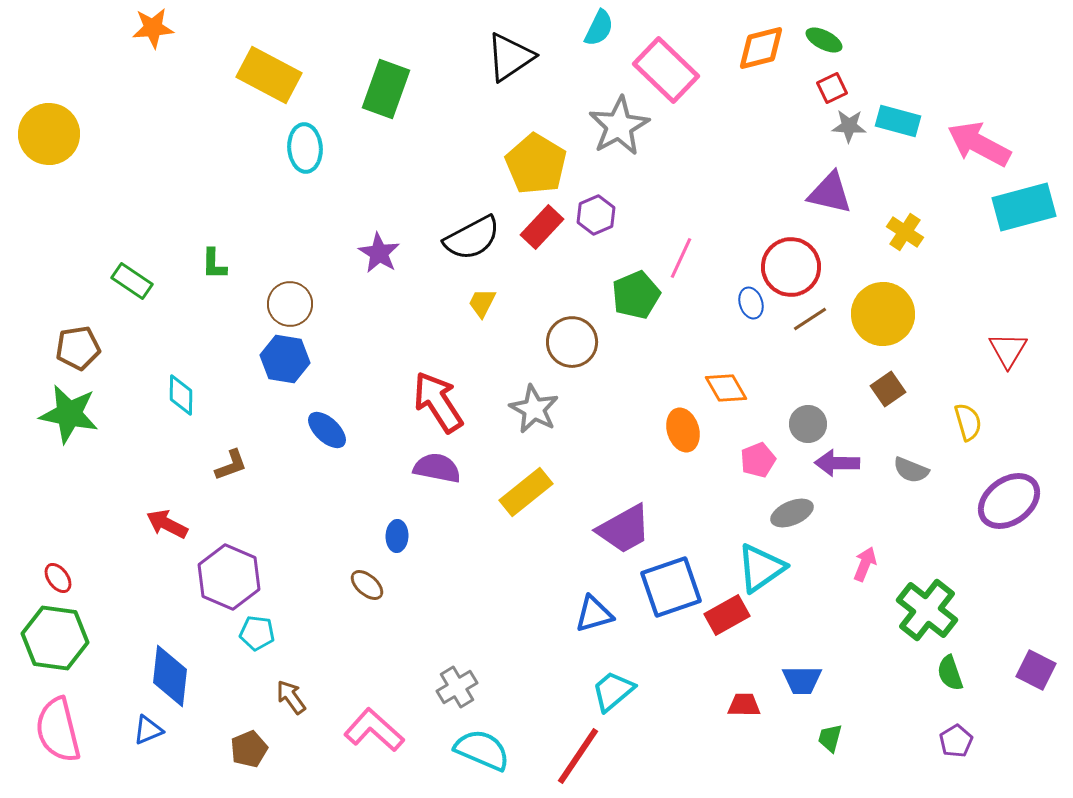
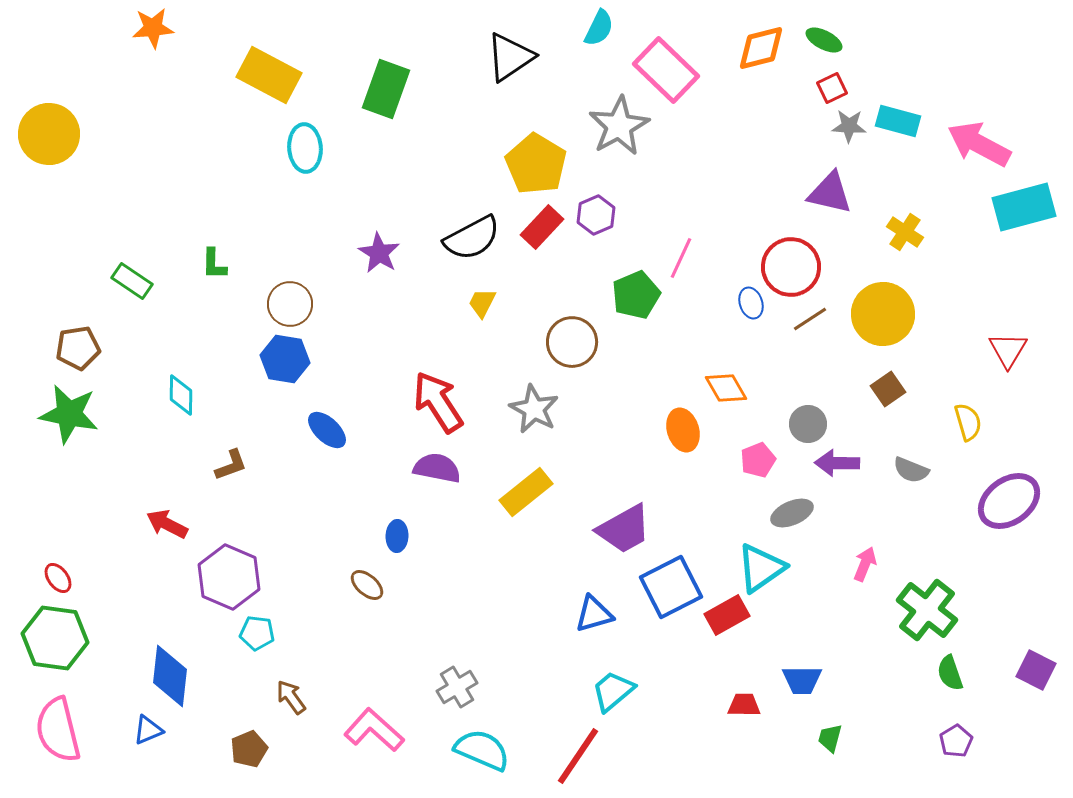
blue square at (671, 587): rotated 8 degrees counterclockwise
